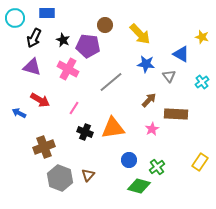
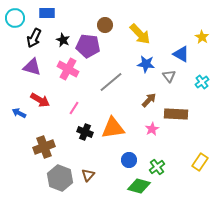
yellow star: rotated 16 degrees clockwise
